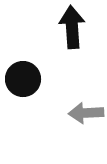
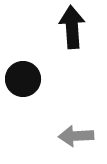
gray arrow: moved 10 px left, 23 px down
